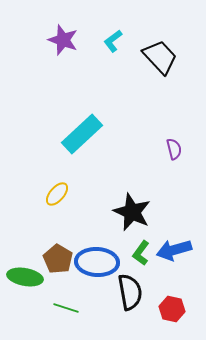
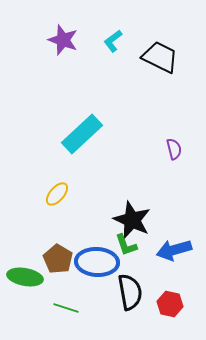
black trapezoid: rotated 21 degrees counterclockwise
black star: moved 8 px down
green L-shape: moved 15 px left, 8 px up; rotated 55 degrees counterclockwise
red hexagon: moved 2 px left, 5 px up
